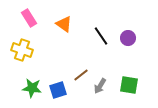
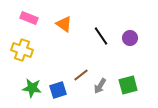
pink rectangle: rotated 36 degrees counterclockwise
purple circle: moved 2 px right
green square: moved 1 px left; rotated 24 degrees counterclockwise
